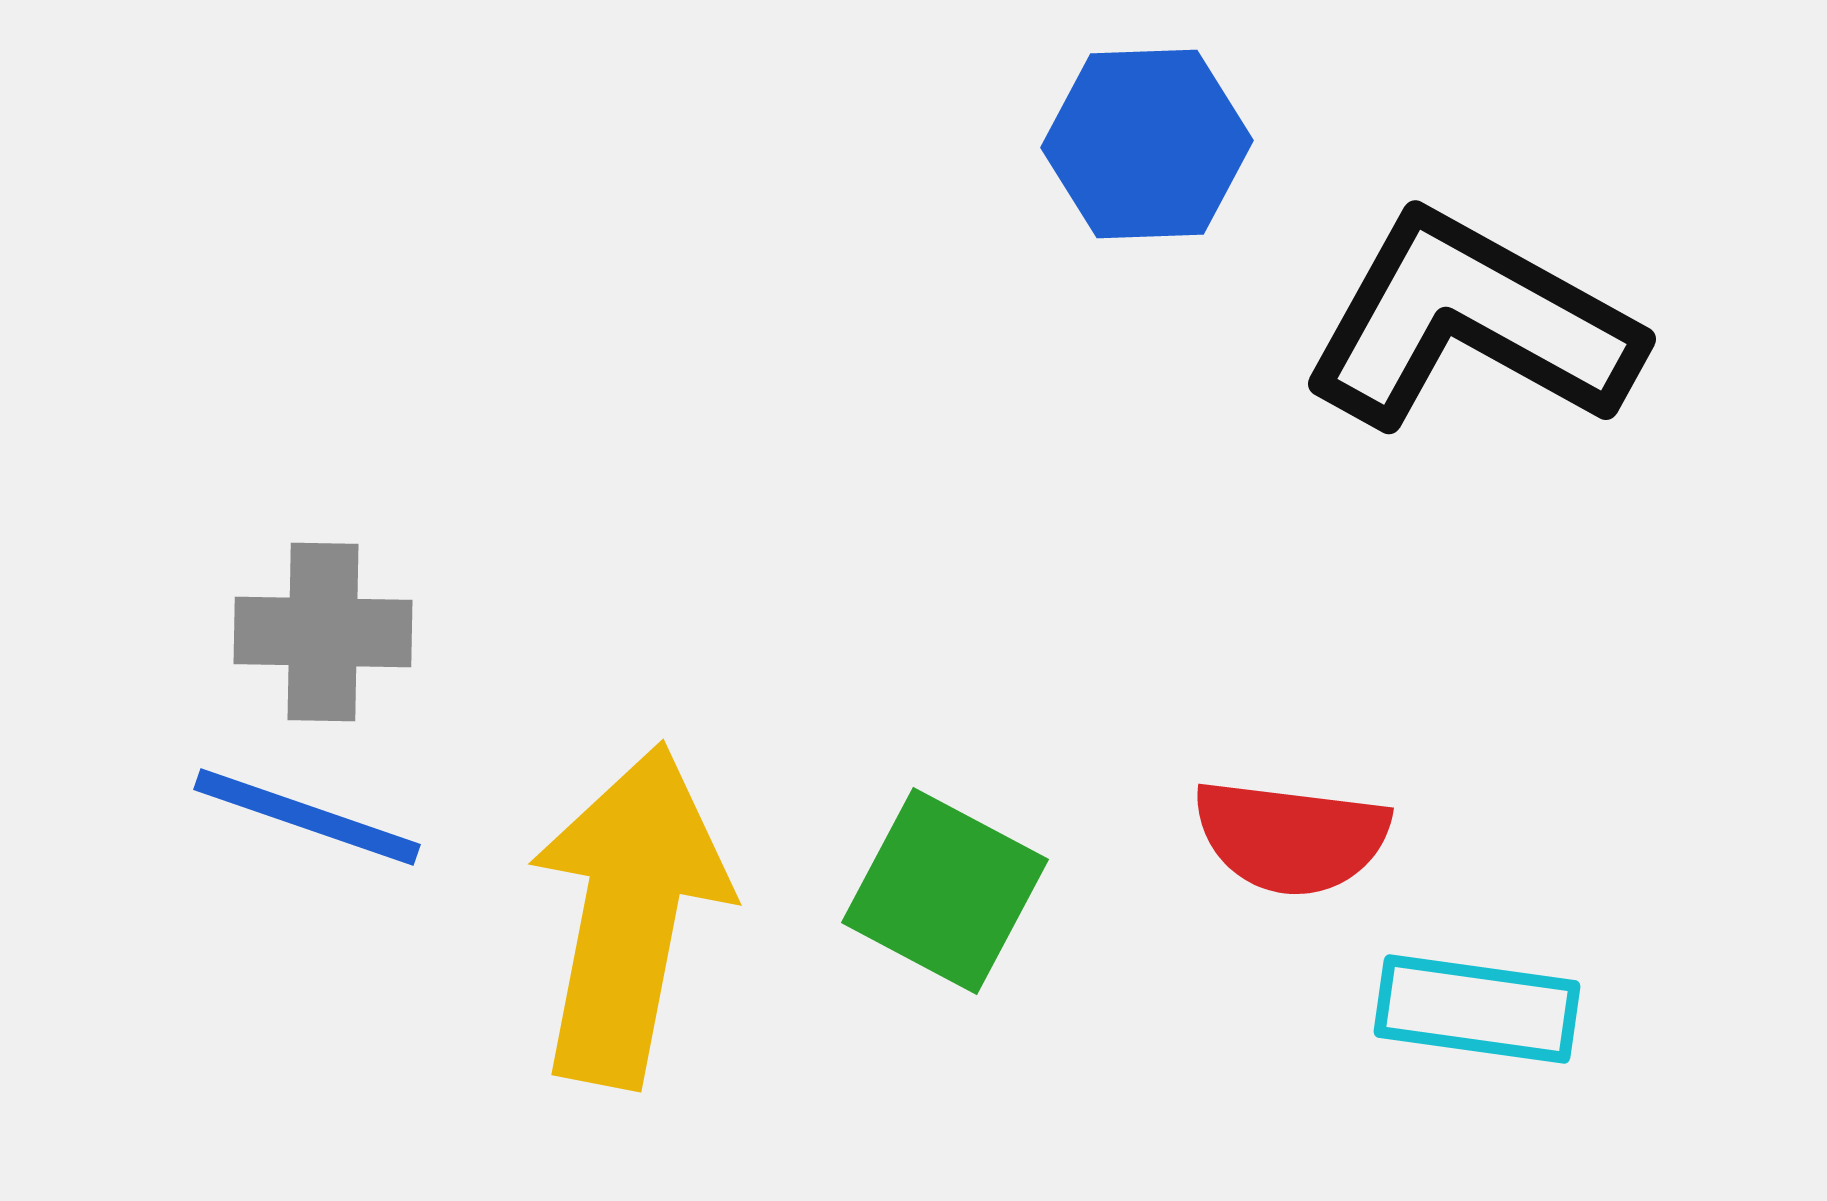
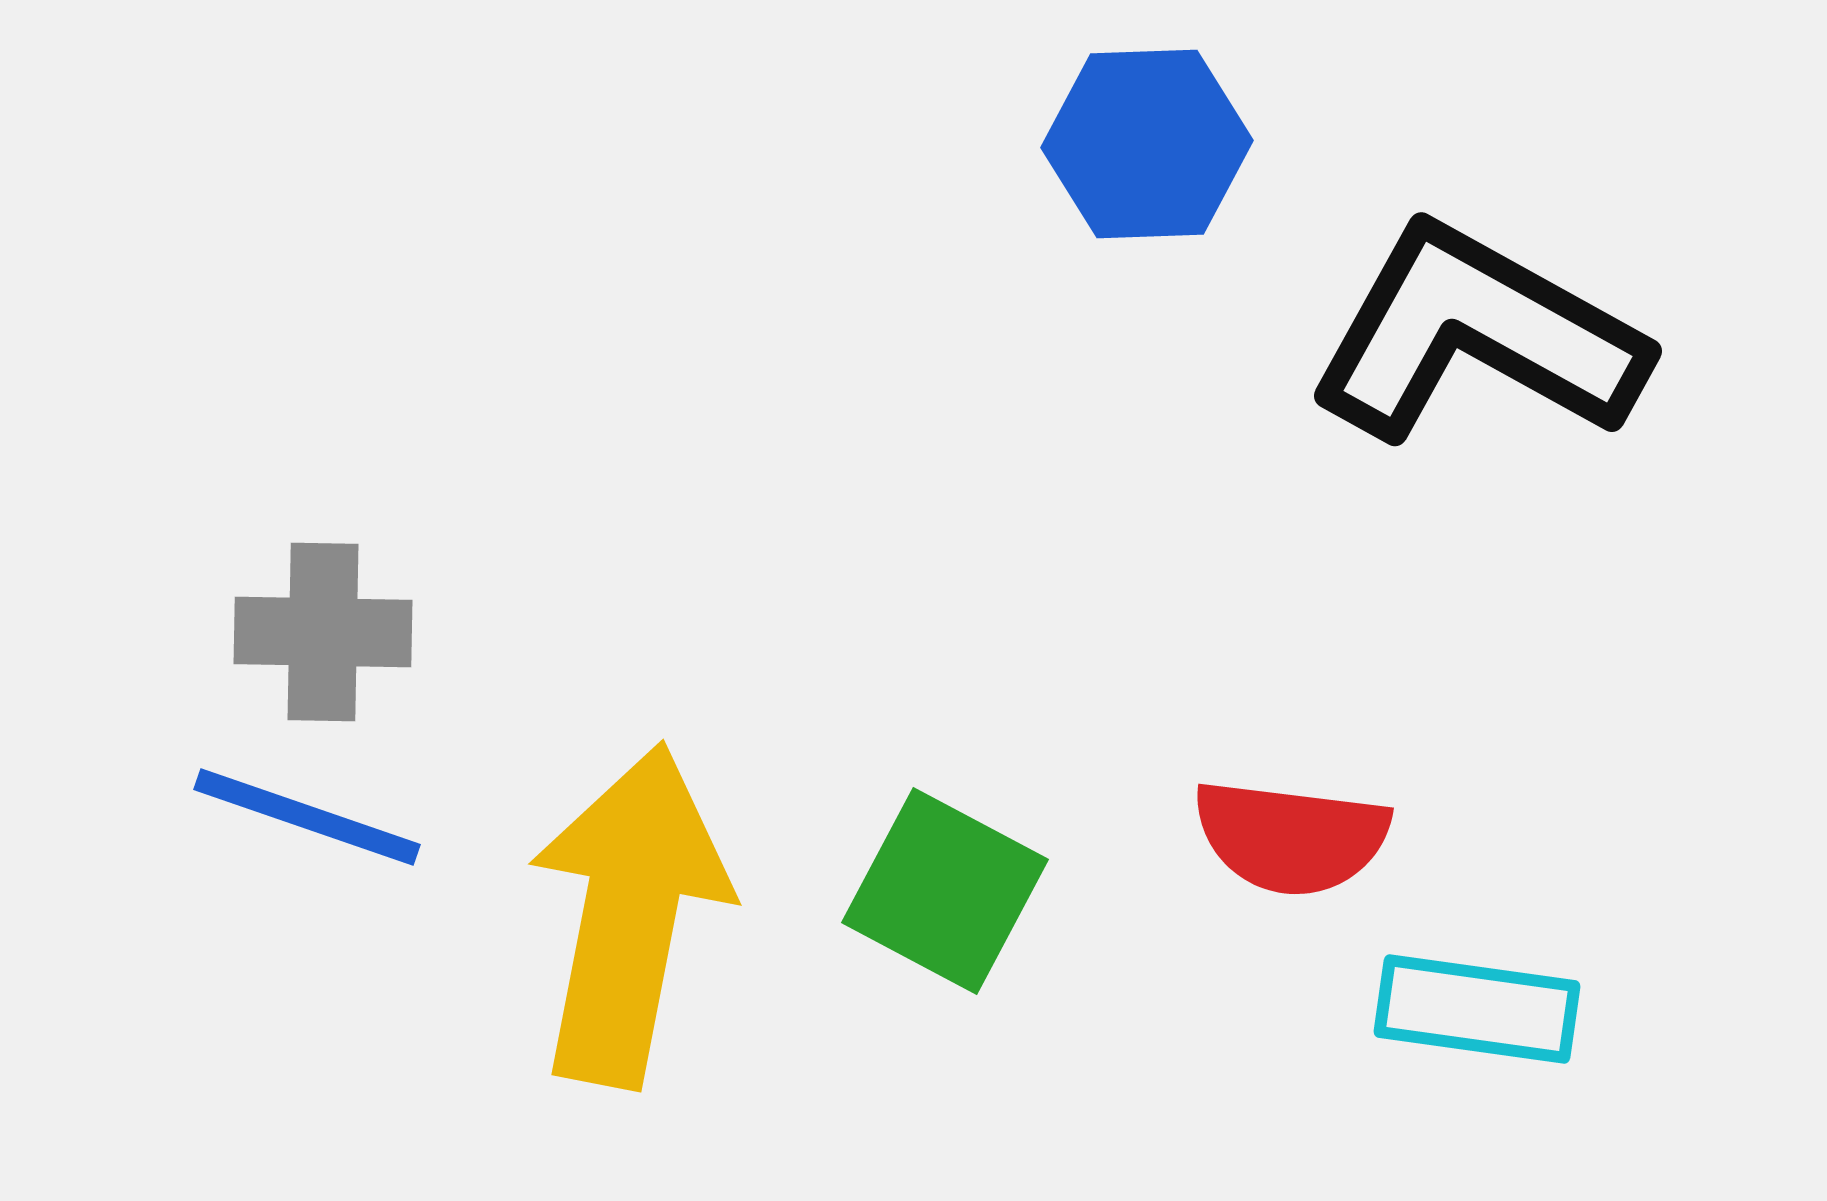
black L-shape: moved 6 px right, 12 px down
